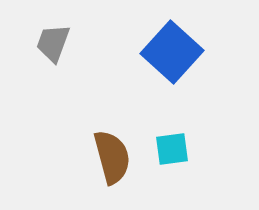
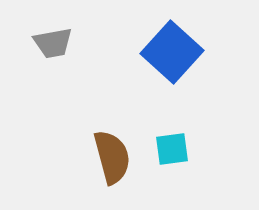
gray trapezoid: rotated 120 degrees counterclockwise
